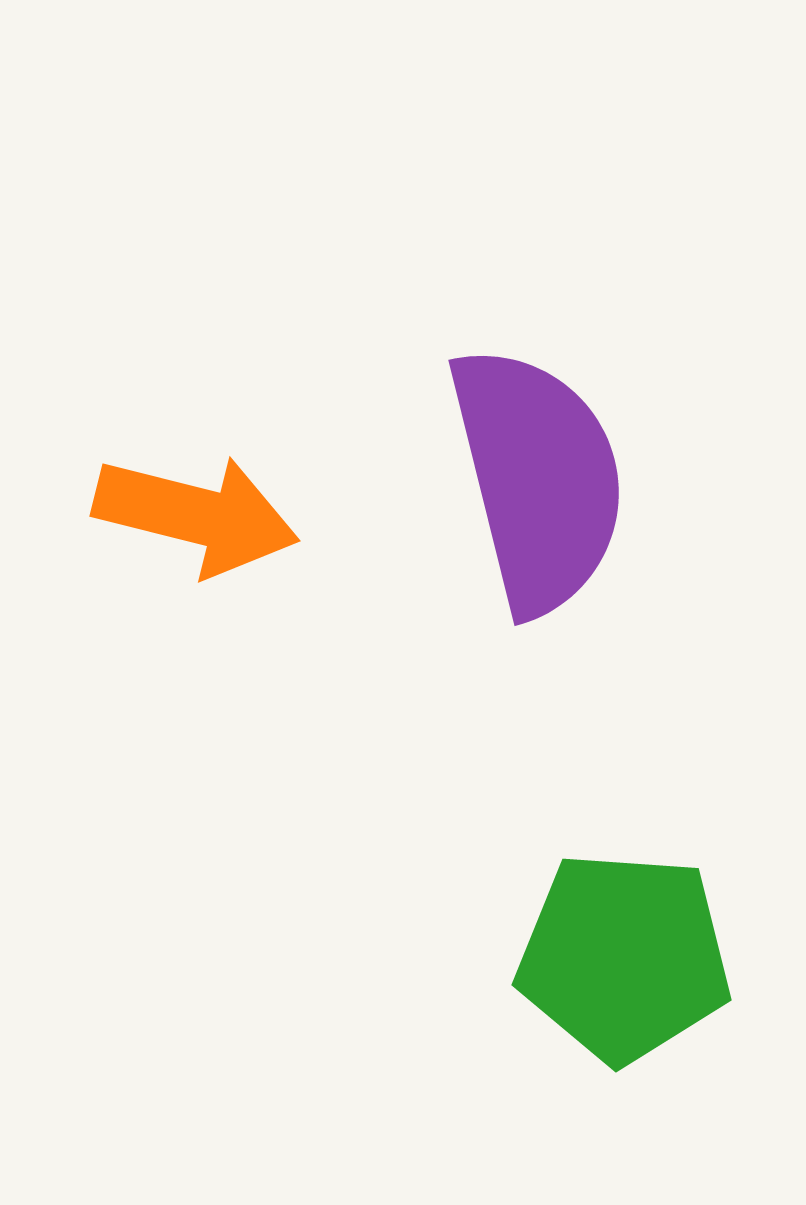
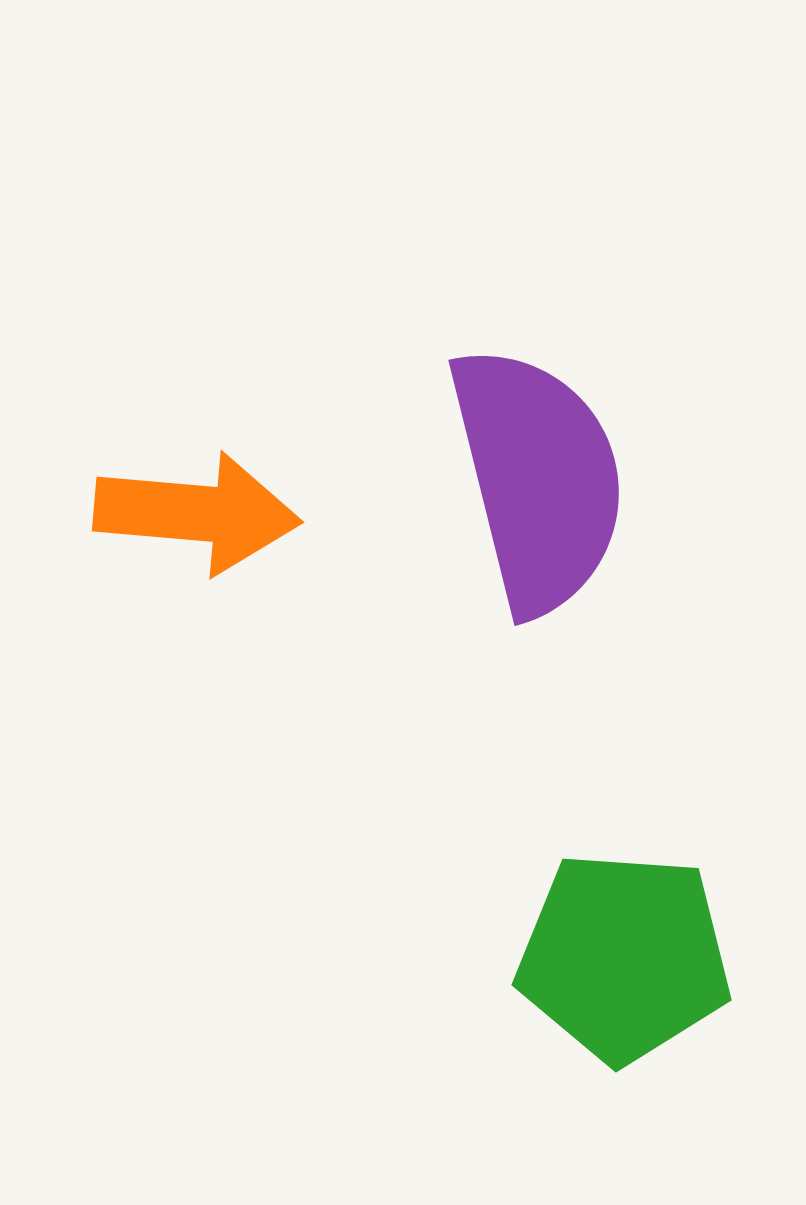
orange arrow: moved 1 px right, 2 px up; rotated 9 degrees counterclockwise
